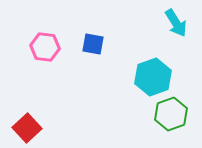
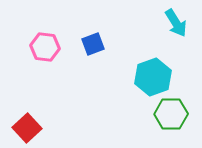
blue square: rotated 30 degrees counterclockwise
green hexagon: rotated 20 degrees clockwise
